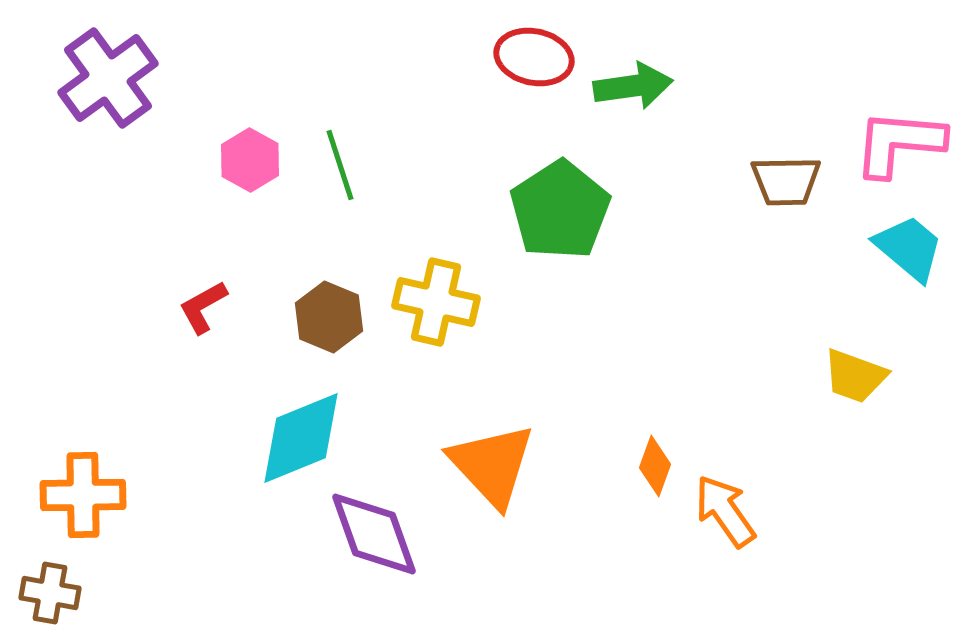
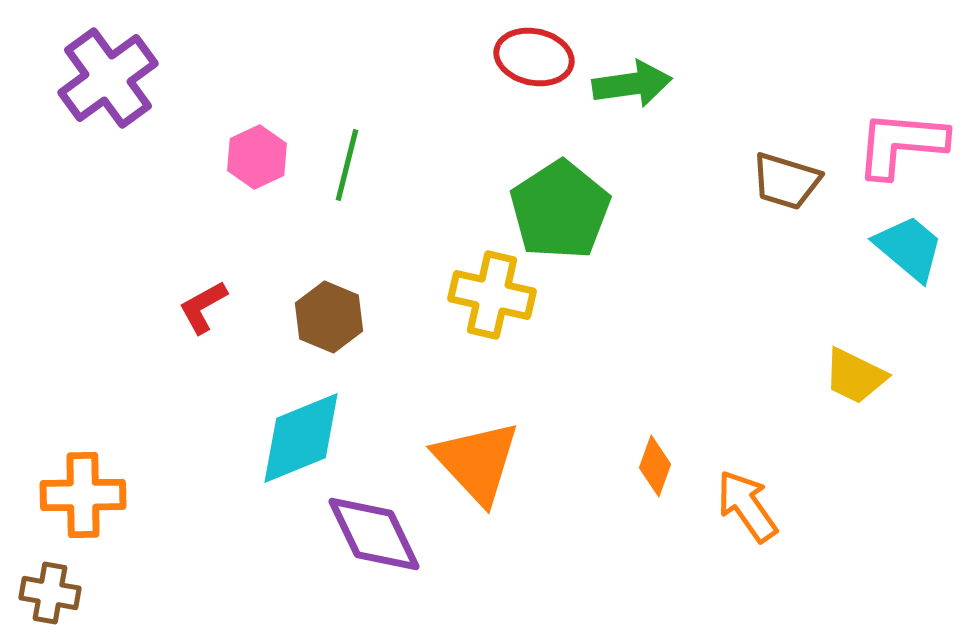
green arrow: moved 1 px left, 2 px up
pink L-shape: moved 2 px right, 1 px down
pink hexagon: moved 7 px right, 3 px up; rotated 6 degrees clockwise
green line: moved 7 px right; rotated 32 degrees clockwise
brown trapezoid: rotated 18 degrees clockwise
yellow cross: moved 56 px right, 7 px up
yellow trapezoid: rotated 6 degrees clockwise
orange triangle: moved 15 px left, 3 px up
orange arrow: moved 22 px right, 5 px up
purple diamond: rotated 6 degrees counterclockwise
